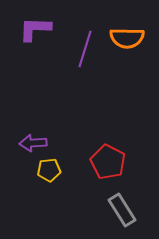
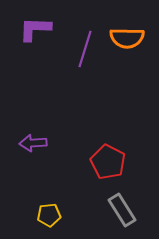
yellow pentagon: moved 45 px down
